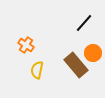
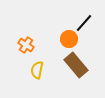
orange circle: moved 24 px left, 14 px up
